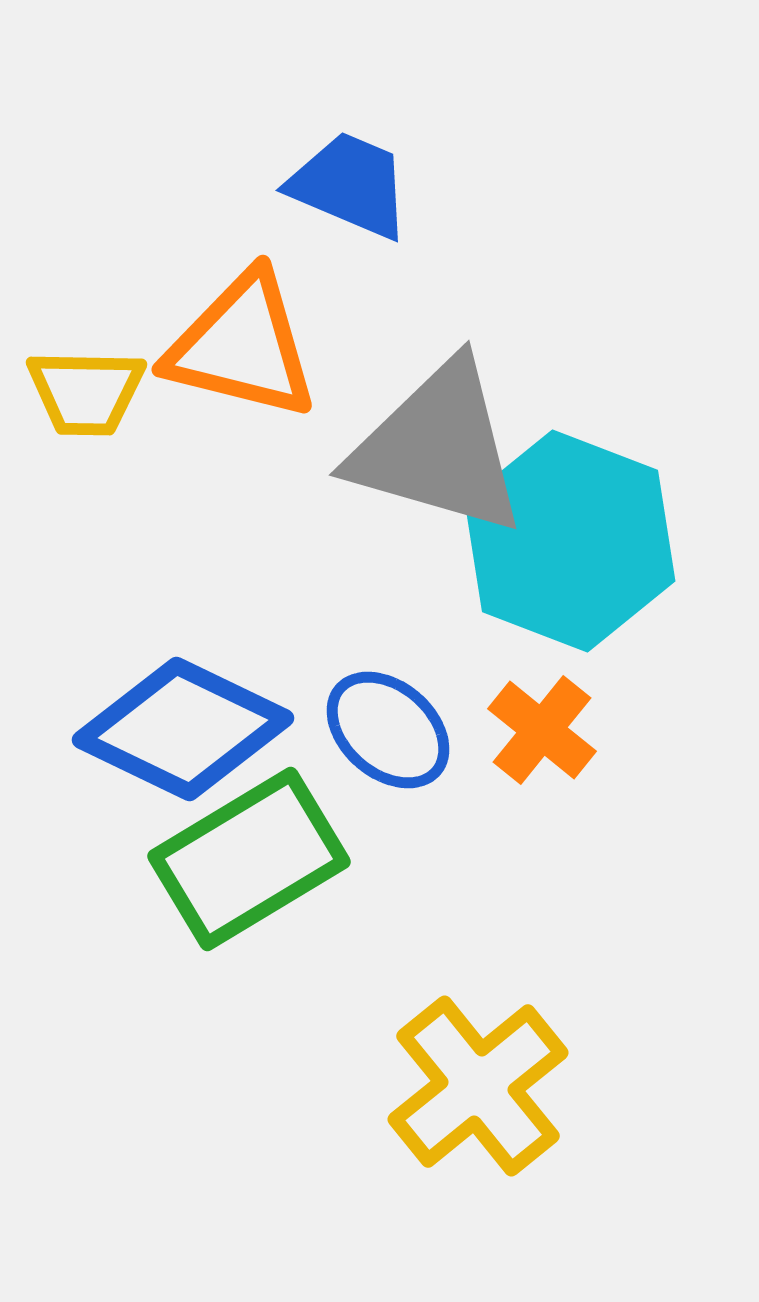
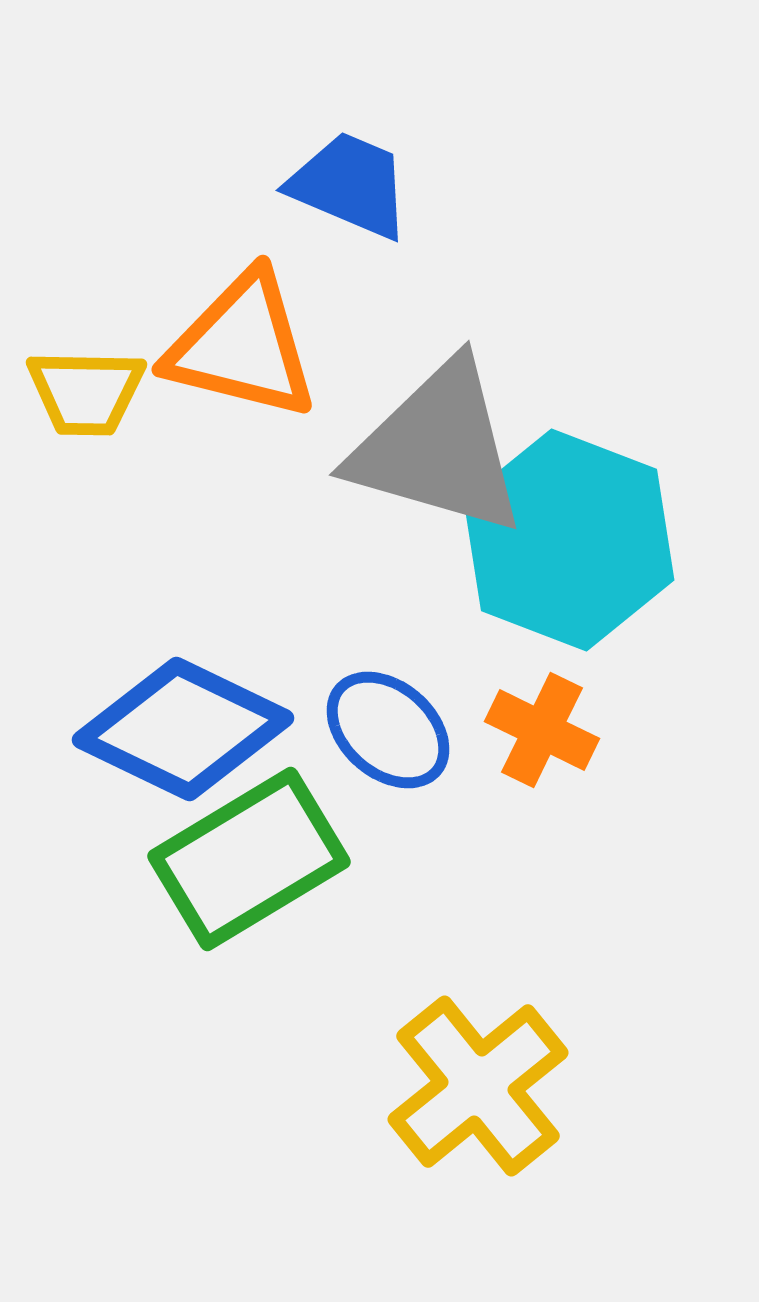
cyan hexagon: moved 1 px left, 1 px up
orange cross: rotated 13 degrees counterclockwise
